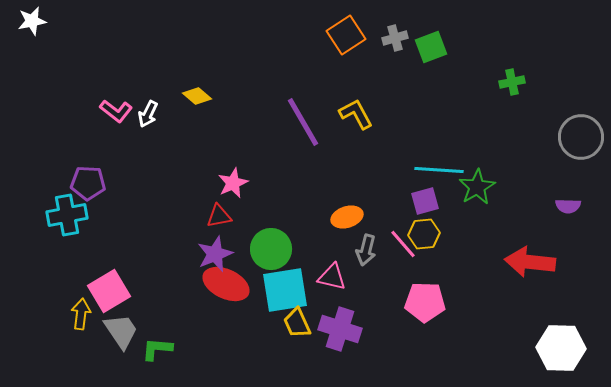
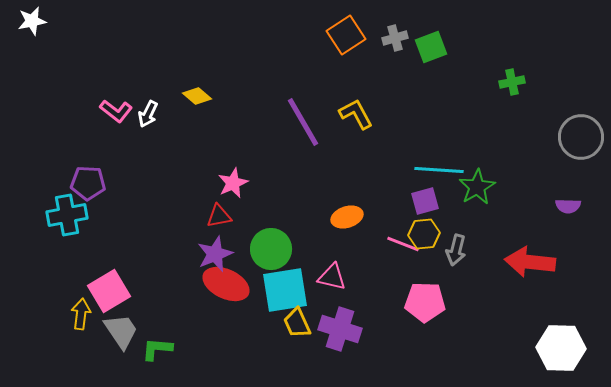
pink line: rotated 28 degrees counterclockwise
gray arrow: moved 90 px right
